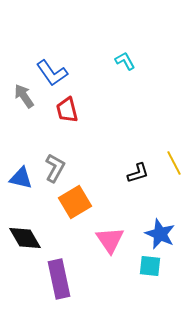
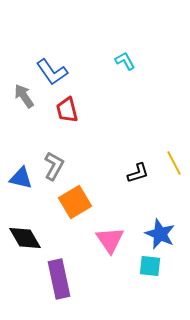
blue L-shape: moved 1 px up
gray L-shape: moved 1 px left, 2 px up
